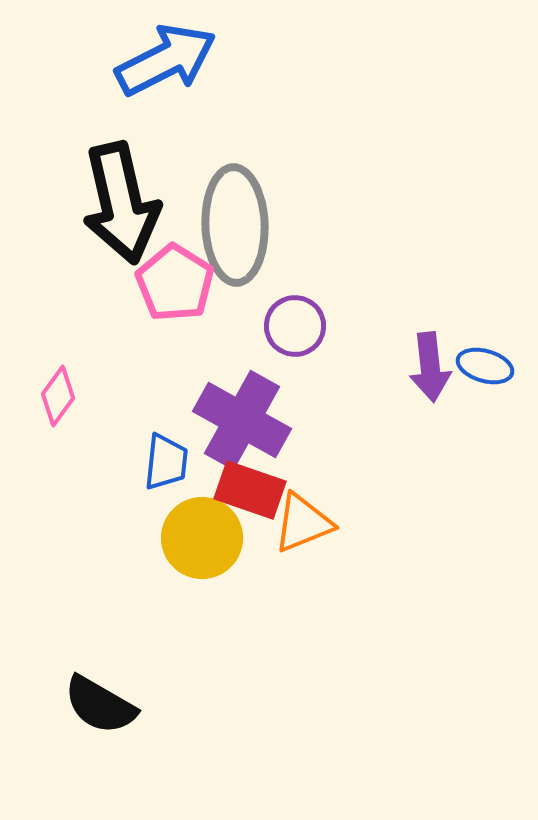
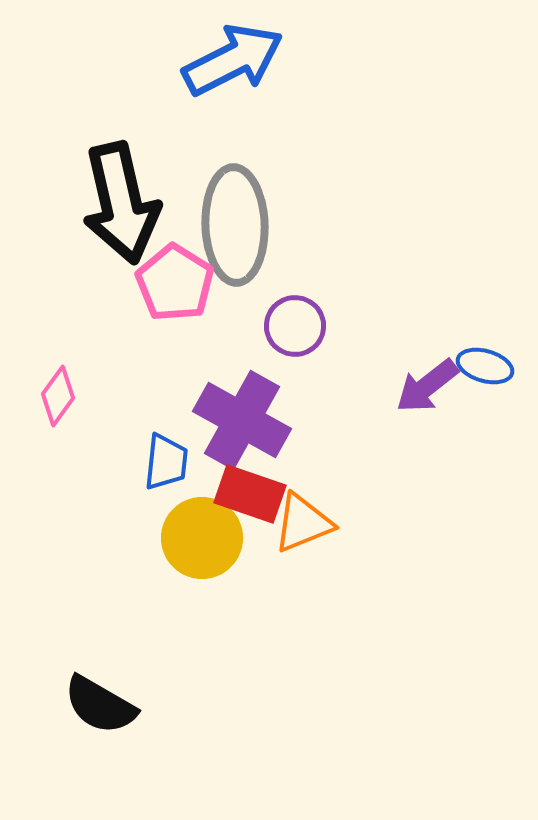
blue arrow: moved 67 px right
purple arrow: moved 3 px left, 19 px down; rotated 58 degrees clockwise
red rectangle: moved 4 px down
